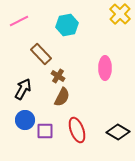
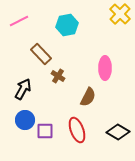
brown semicircle: moved 26 px right
